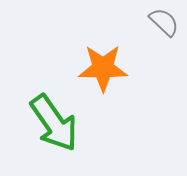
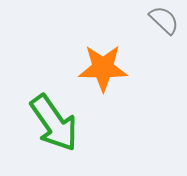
gray semicircle: moved 2 px up
